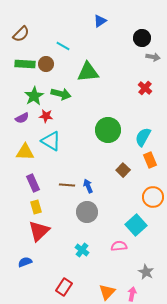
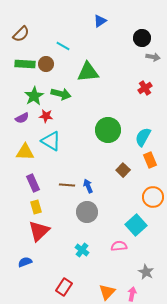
red cross: rotated 16 degrees clockwise
